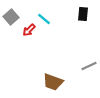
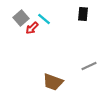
gray square: moved 10 px right, 1 px down
red arrow: moved 3 px right, 2 px up
